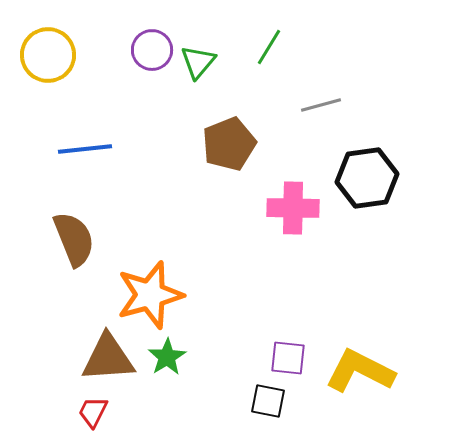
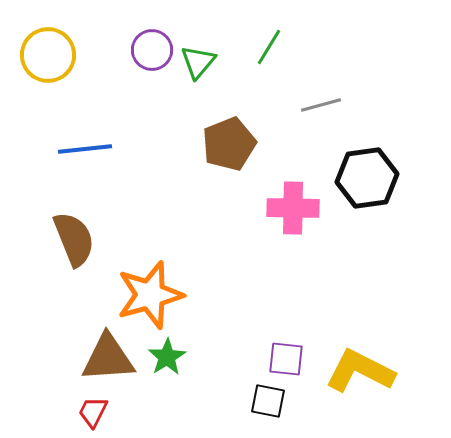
purple square: moved 2 px left, 1 px down
